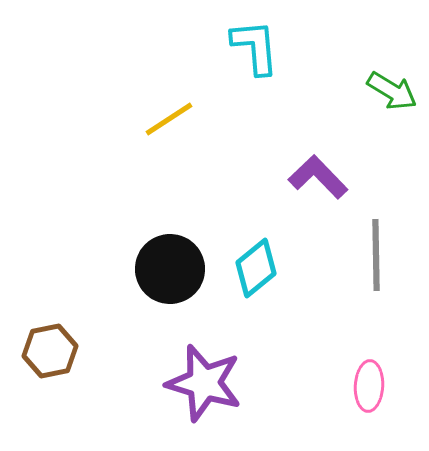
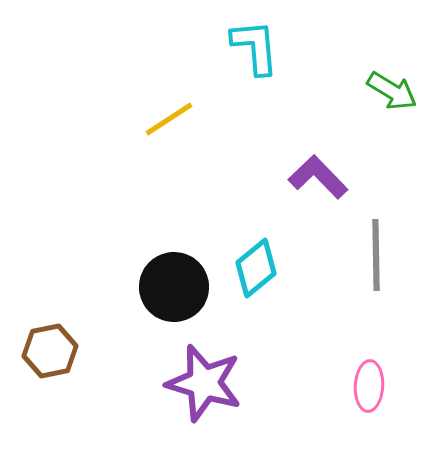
black circle: moved 4 px right, 18 px down
